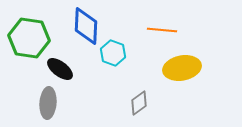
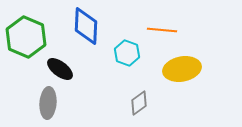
green hexagon: moved 3 px left, 1 px up; rotated 15 degrees clockwise
cyan hexagon: moved 14 px right
yellow ellipse: moved 1 px down
